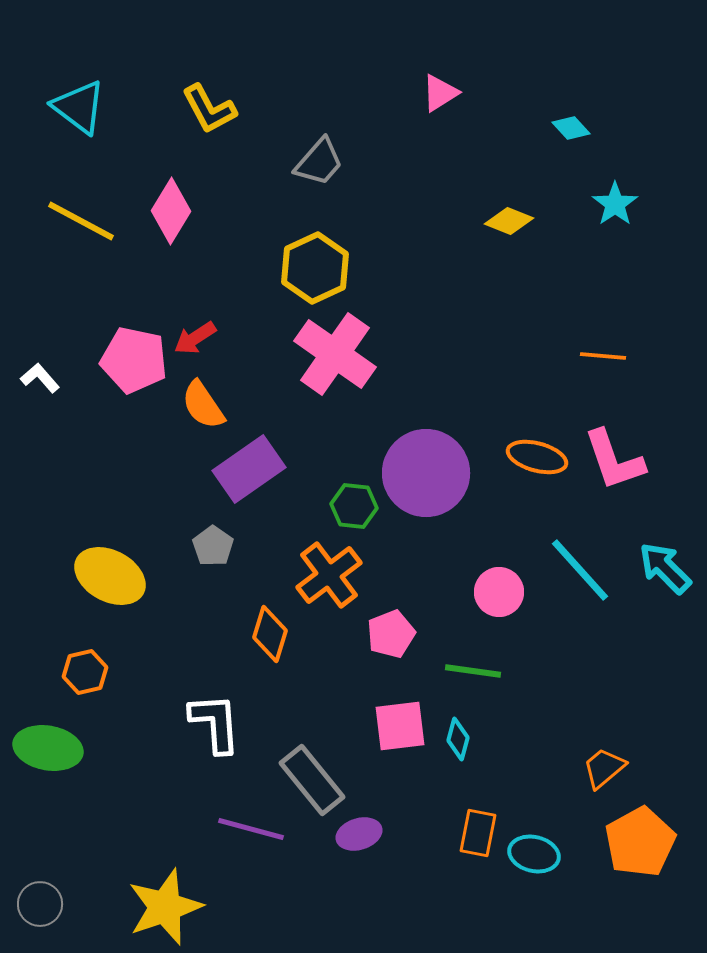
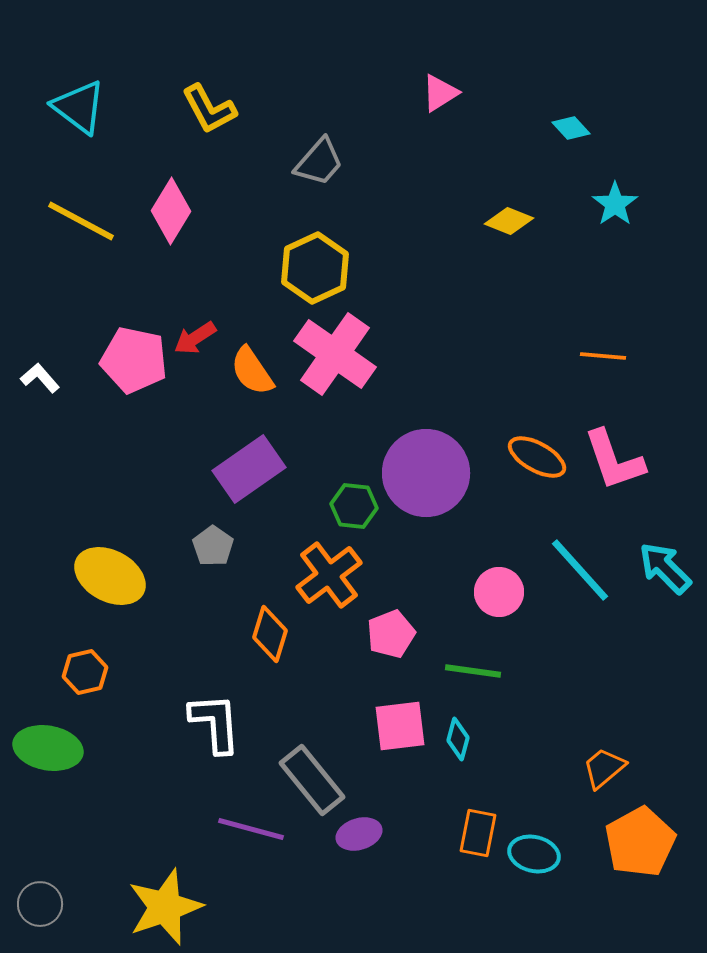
orange semicircle at (203, 405): moved 49 px right, 34 px up
orange ellipse at (537, 457): rotated 14 degrees clockwise
